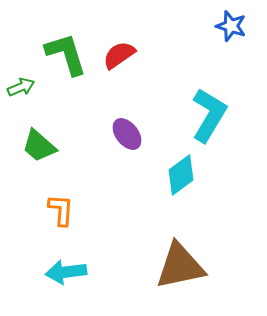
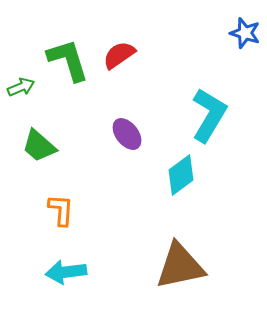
blue star: moved 14 px right, 7 px down
green L-shape: moved 2 px right, 6 px down
